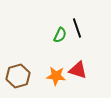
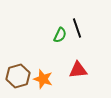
red triangle: rotated 24 degrees counterclockwise
orange star: moved 13 px left, 3 px down; rotated 12 degrees clockwise
